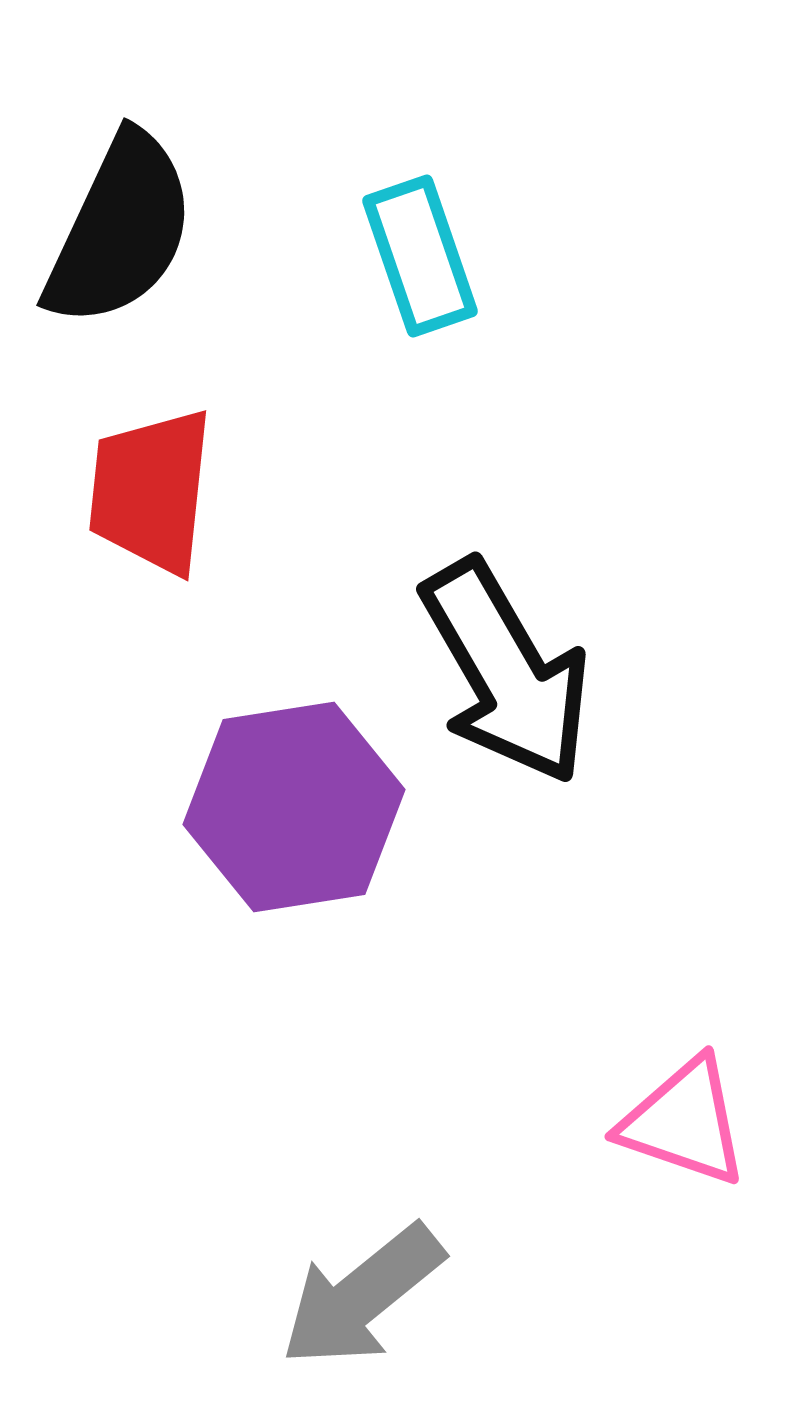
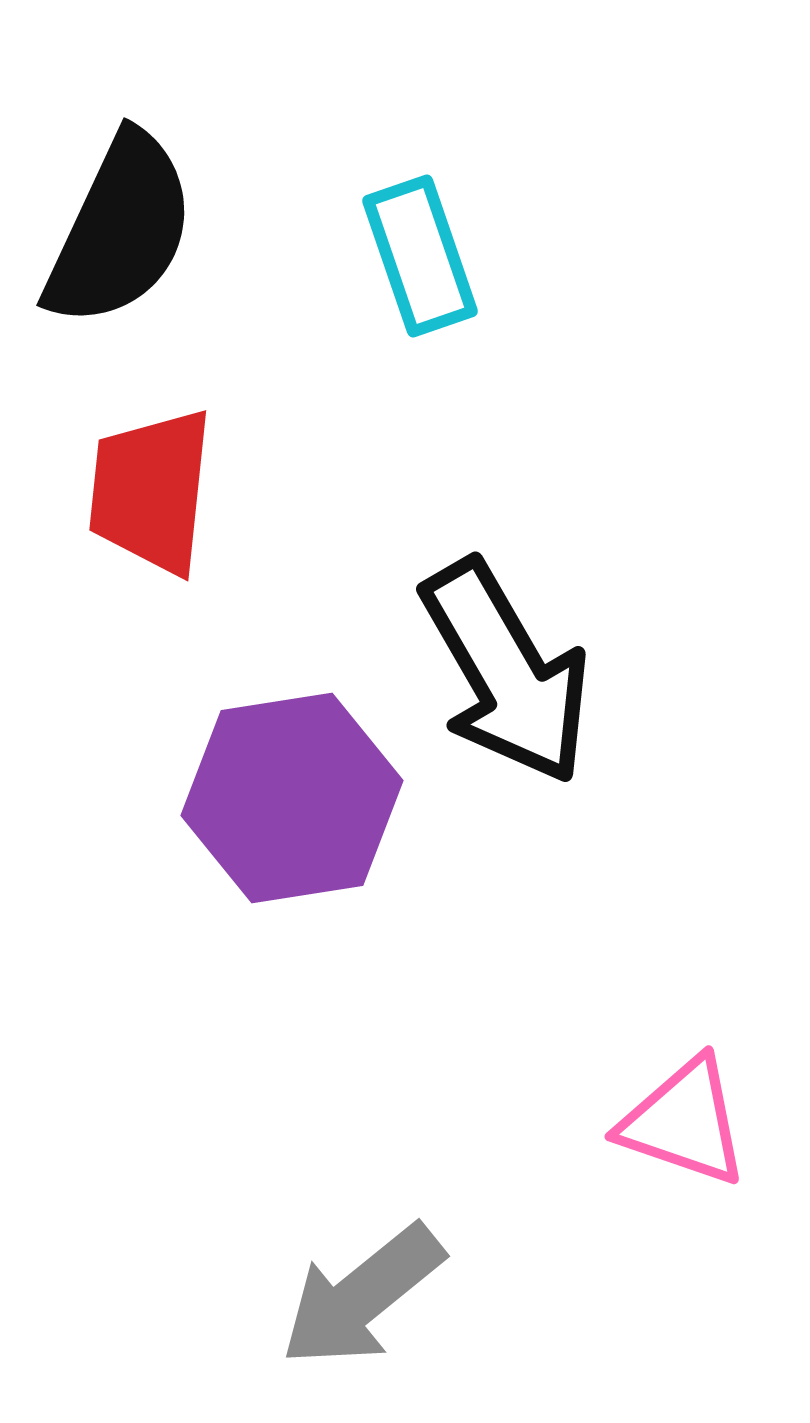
purple hexagon: moved 2 px left, 9 px up
